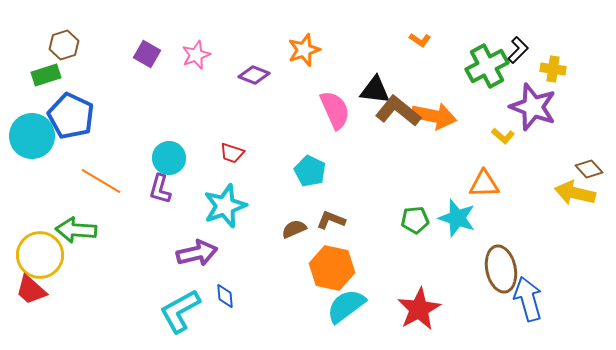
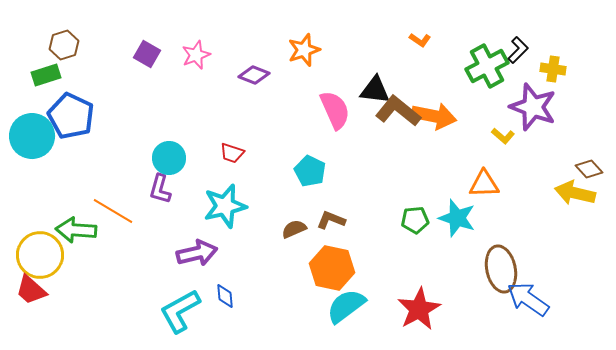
orange line at (101, 181): moved 12 px right, 30 px down
cyan star at (225, 206): rotated 6 degrees clockwise
blue arrow at (528, 299): rotated 39 degrees counterclockwise
